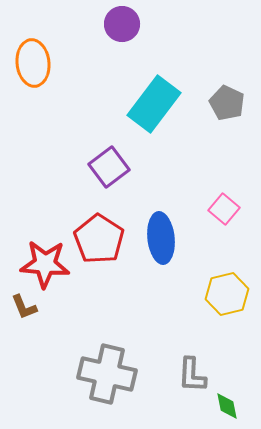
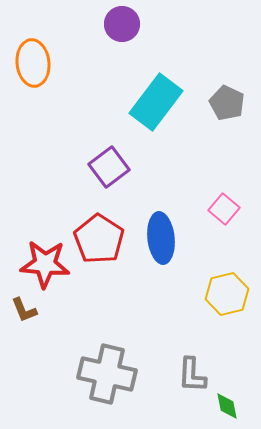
cyan rectangle: moved 2 px right, 2 px up
brown L-shape: moved 3 px down
